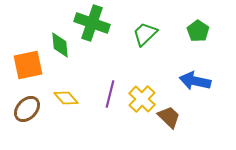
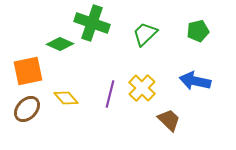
green pentagon: rotated 25 degrees clockwise
green diamond: moved 1 px up; rotated 60 degrees counterclockwise
orange square: moved 6 px down
yellow cross: moved 11 px up
brown trapezoid: moved 3 px down
